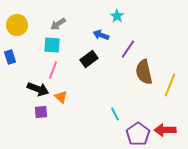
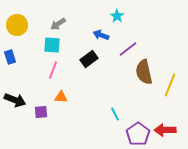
purple line: rotated 18 degrees clockwise
black arrow: moved 23 px left, 11 px down
orange triangle: rotated 40 degrees counterclockwise
